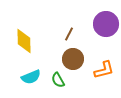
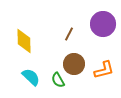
purple circle: moved 3 px left
brown circle: moved 1 px right, 5 px down
cyan semicircle: rotated 114 degrees counterclockwise
